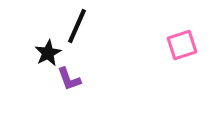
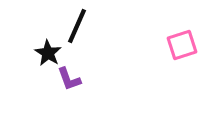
black star: rotated 12 degrees counterclockwise
